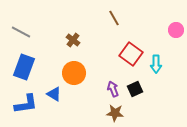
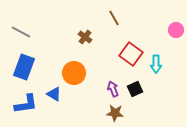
brown cross: moved 12 px right, 3 px up
